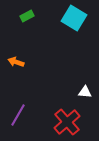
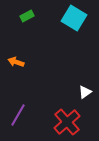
white triangle: rotated 40 degrees counterclockwise
